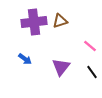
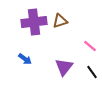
purple triangle: moved 3 px right
